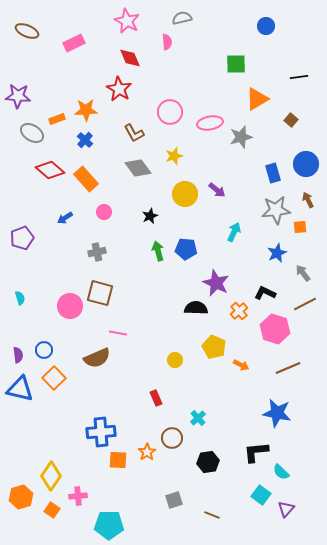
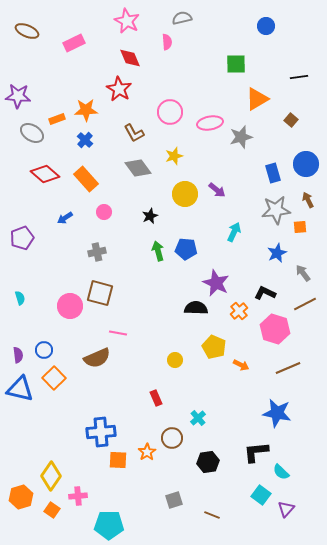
red diamond at (50, 170): moved 5 px left, 4 px down
